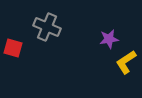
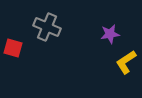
purple star: moved 1 px right, 5 px up
